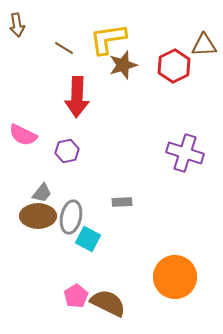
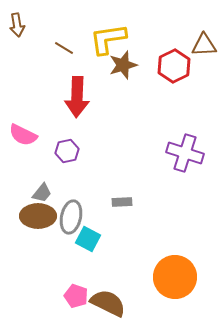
pink pentagon: rotated 20 degrees counterclockwise
